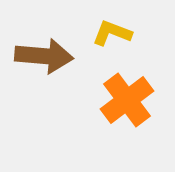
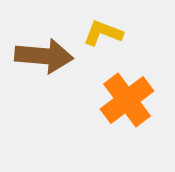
yellow L-shape: moved 9 px left
